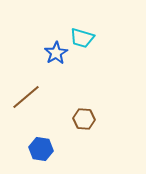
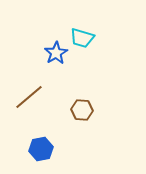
brown line: moved 3 px right
brown hexagon: moved 2 px left, 9 px up
blue hexagon: rotated 20 degrees counterclockwise
